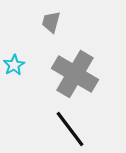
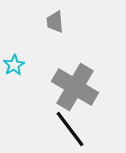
gray trapezoid: moved 4 px right; rotated 20 degrees counterclockwise
gray cross: moved 13 px down
